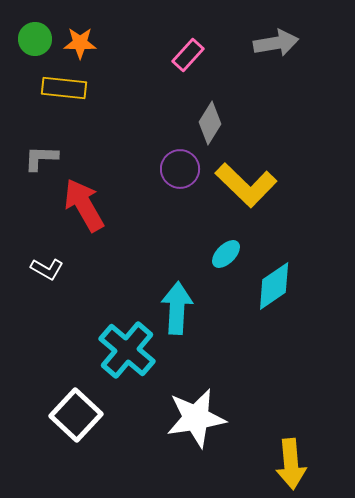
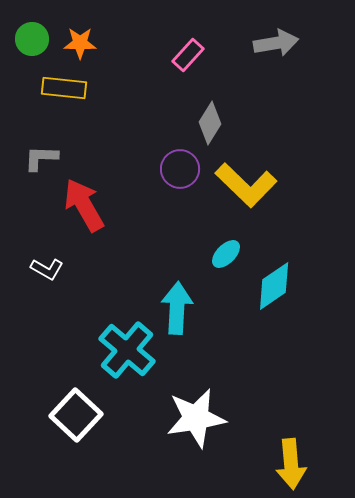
green circle: moved 3 px left
